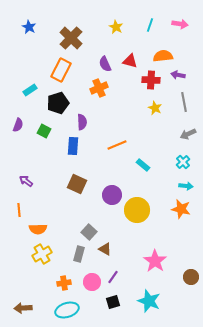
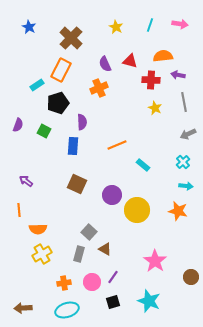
cyan rectangle at (30, 90): moved 7 px right, 5 px up
orange star at (181, 209): moved 3 px left, 2 px down
